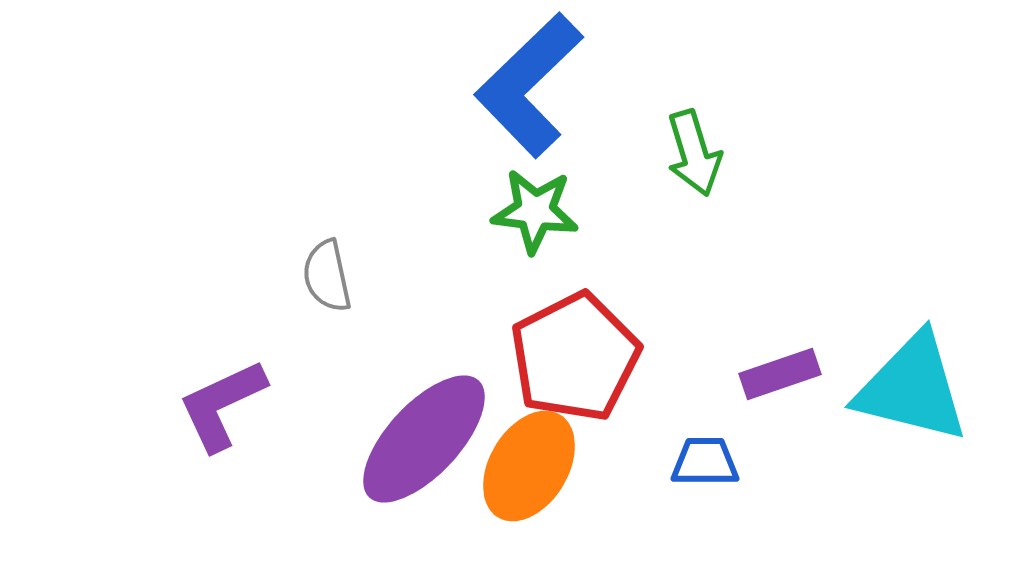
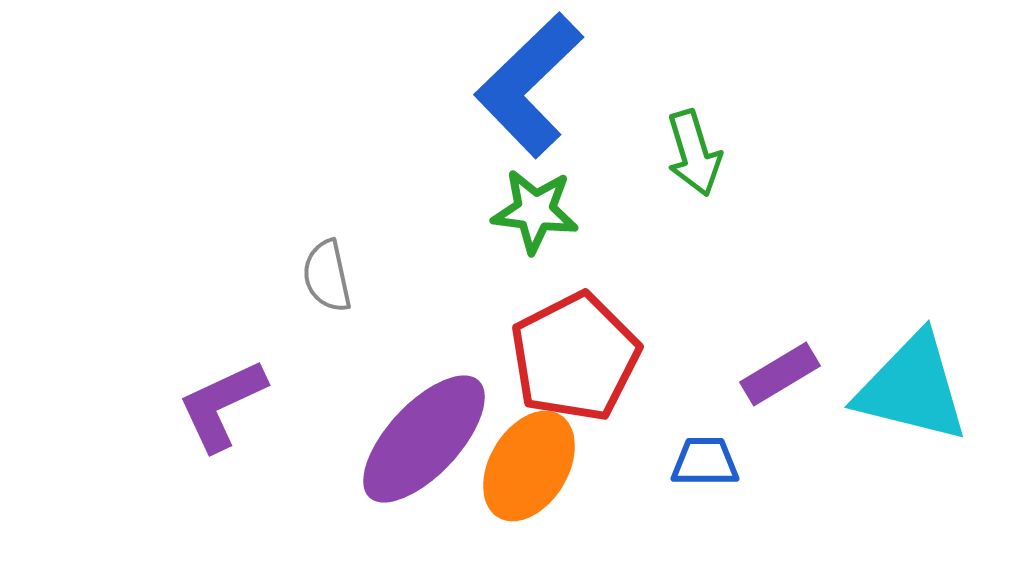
purple rectangle: rotated 12 degrees counterclockwise
